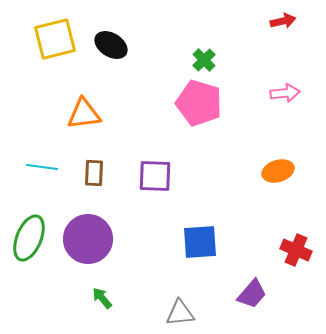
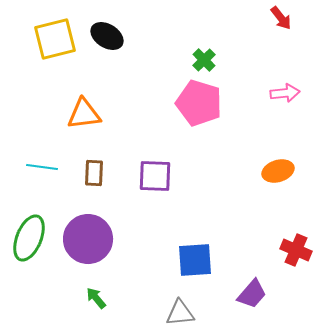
red arrow: moved 2 px left, 3 px up; rotated 65 degrees clockwise
black ellipse: moved 4 px left, 9 px up
blue square: moved 5 px left, 18 px down
green arrow: moved 6 px left
